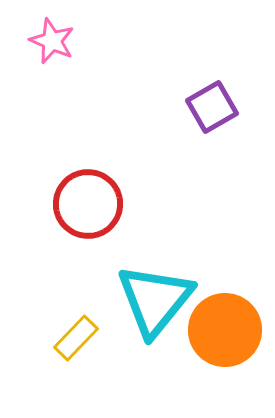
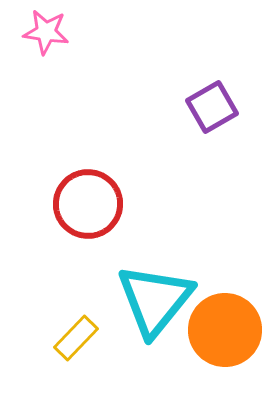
pink star: moved 6 px left, 9 px up; rotated 15 degrees counterclockwise
